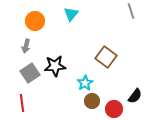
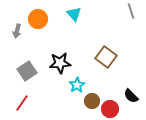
cyan triangle: moved 3 px right; rotated 21 degrees counterclockwise
orange circle: moved 3 px right, 2 px up
gray arrow: moved 9 px left, 15 px up
black star: moved 5 px right, 3 px up
gray square: moved 3 px left, 2 px up
cyan star: moved 8 px left, 2 px down
black semicircle: moved 4 px left; rotated 98 degrees clockwise
red line: rotated 42 degrees clockwise
red circle: moved 4 px left
